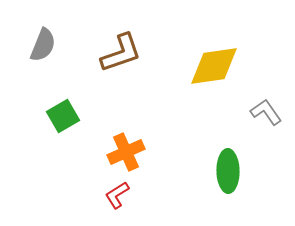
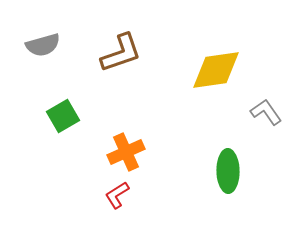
gray semicircle: rotated 52 degrees clockwise
yellow diamond: moved 2 px right, 4 px down
